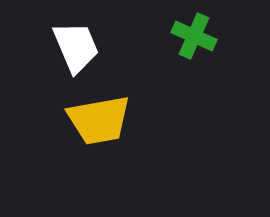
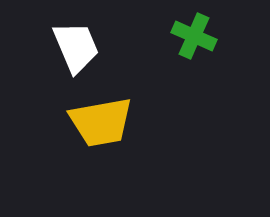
yellow trapezoid: moved 2 px right, 2 px down
